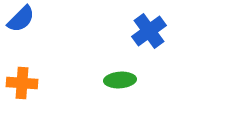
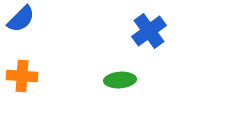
orange cross: moved 7 px up
